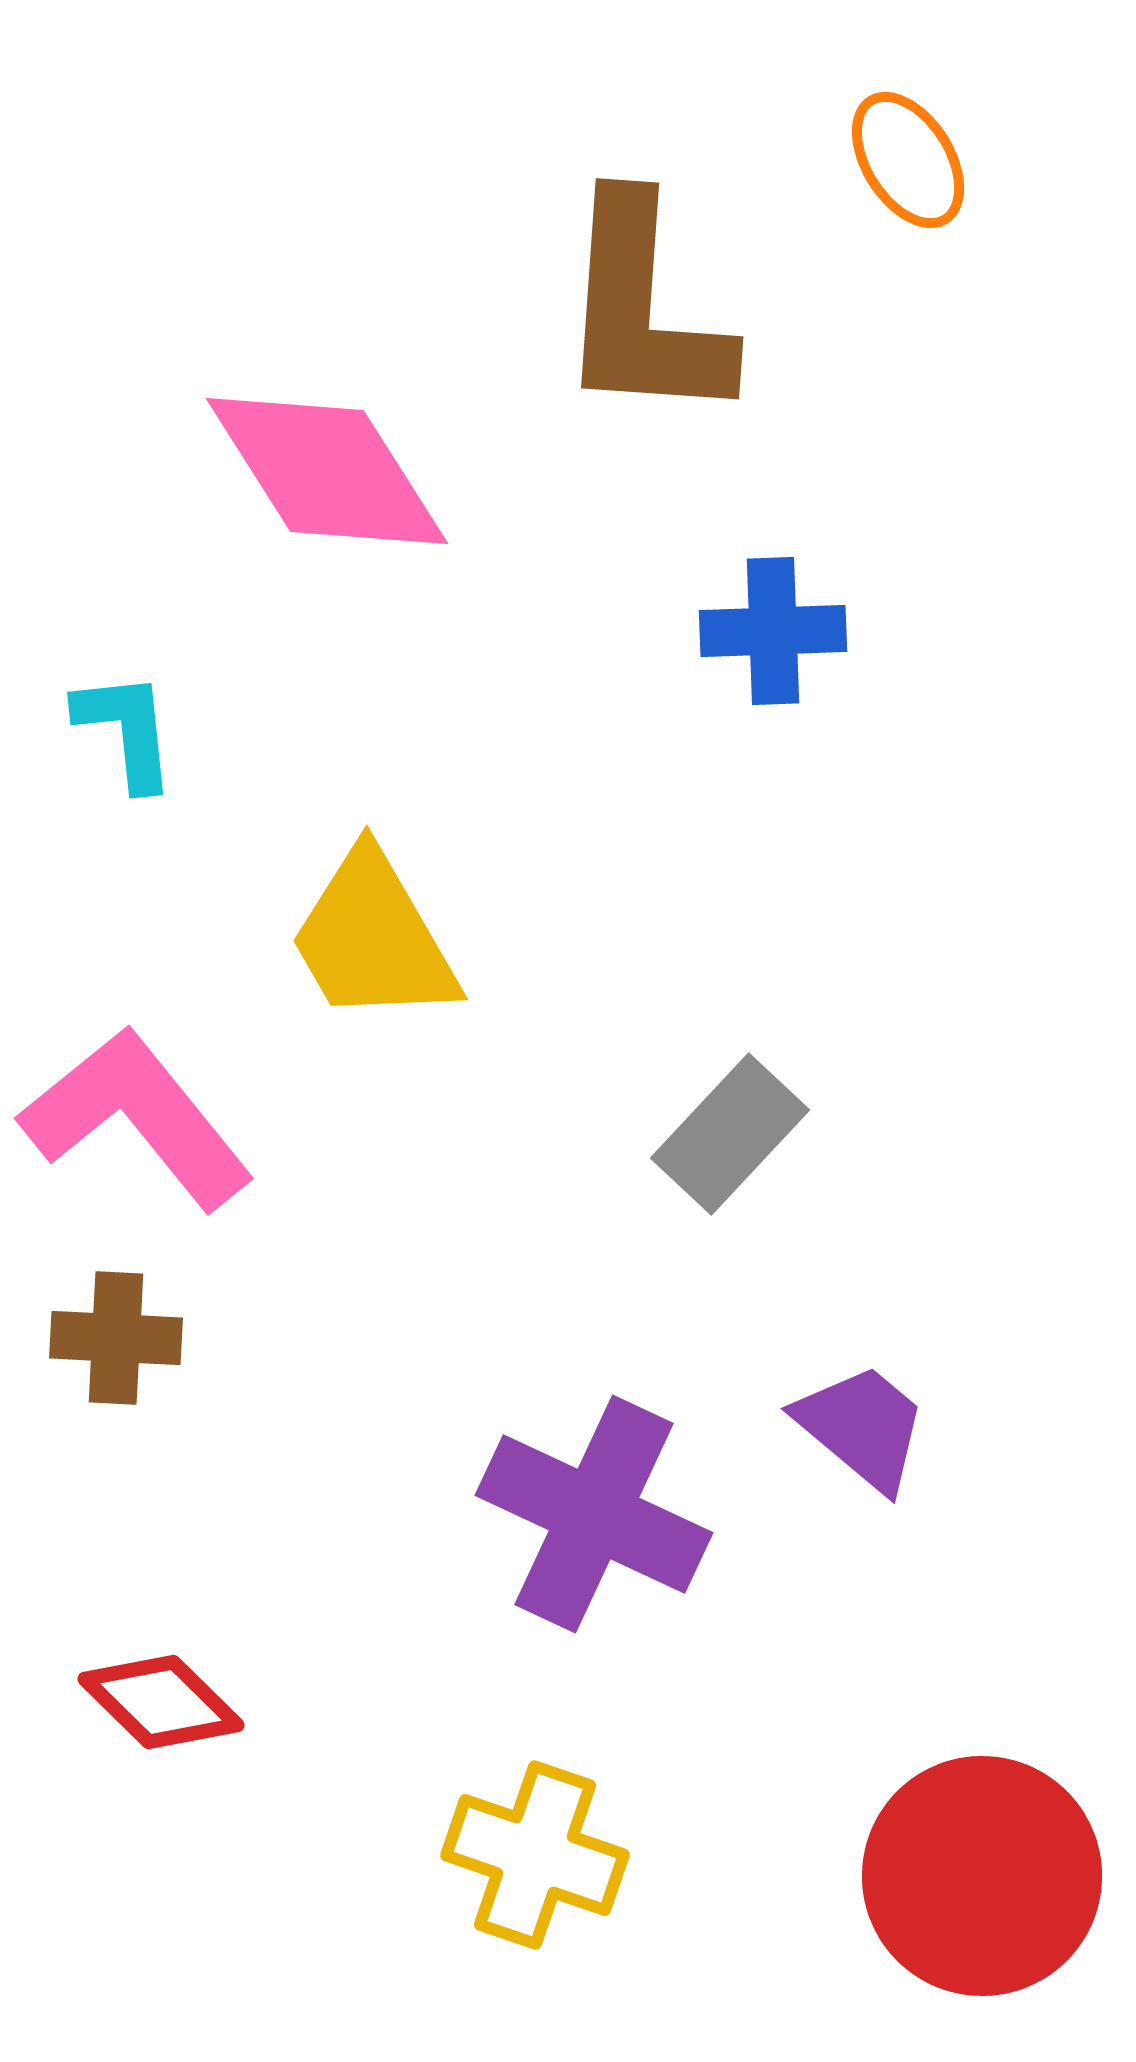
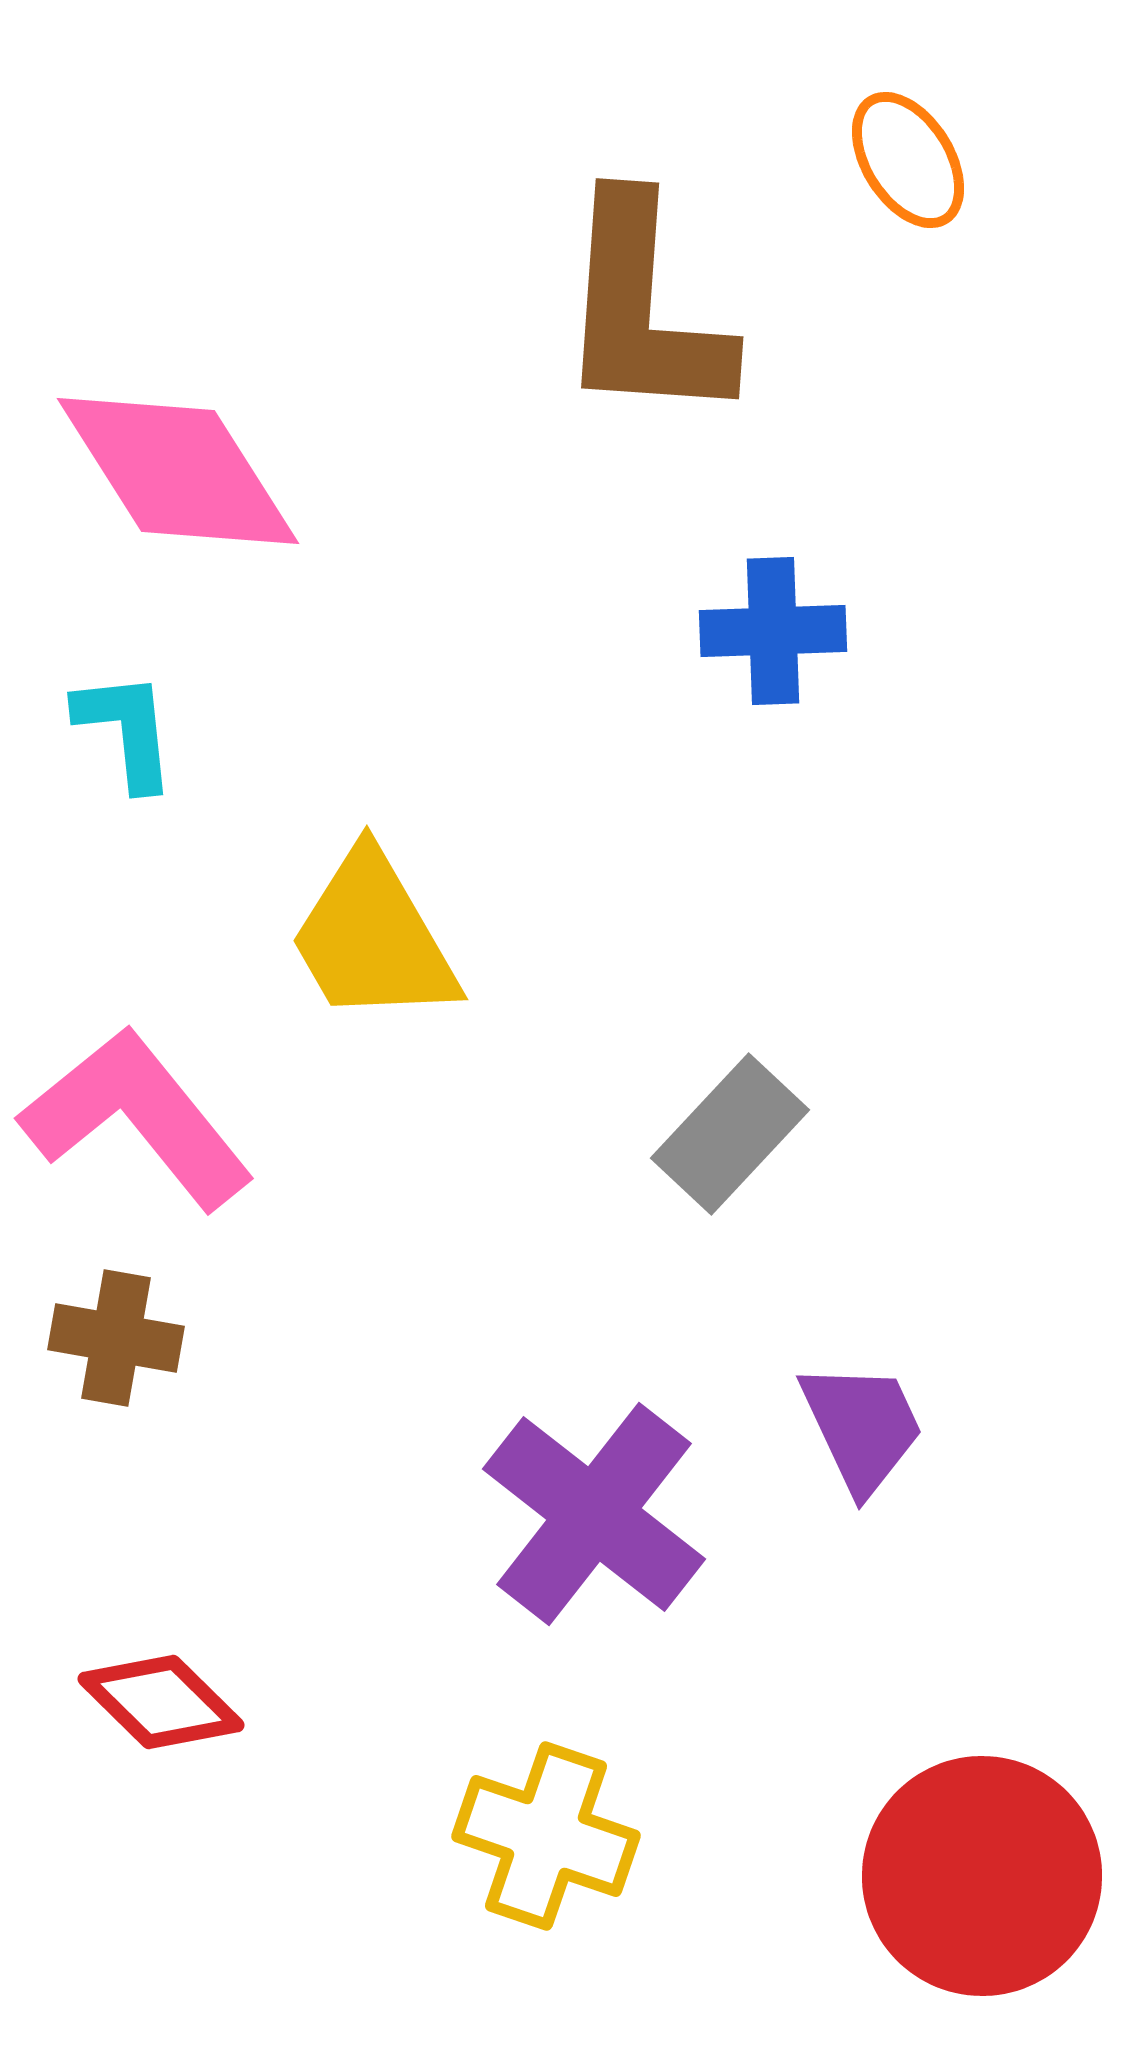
pink diamond: moved 149 px left
brown cross: rotated 7 degrees clockwise
purple trapezoid: rotated 25 degrees clockwise
purple cross: rotated 13 degrees clockwise
yellow cross: moved 11 px right, 19 px up
